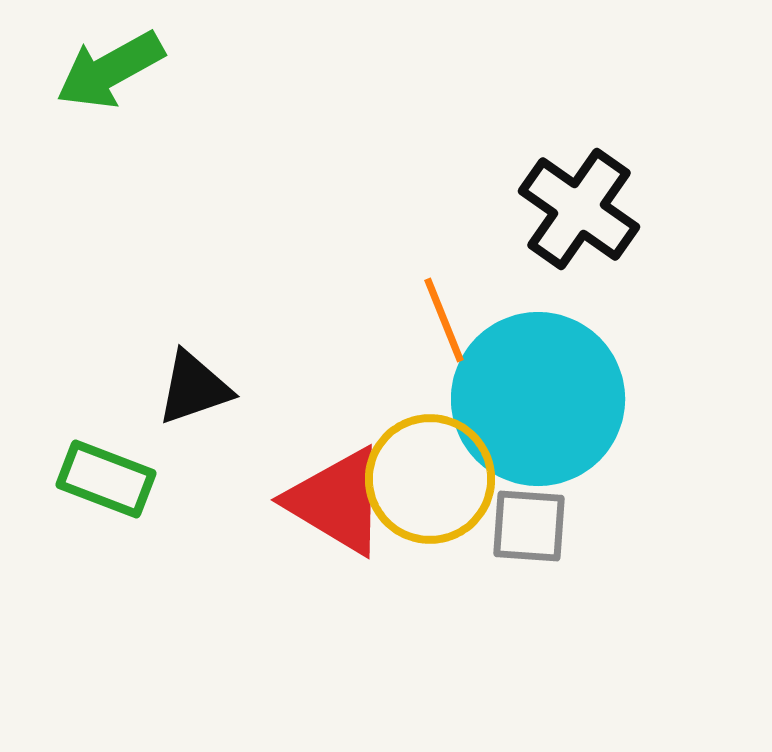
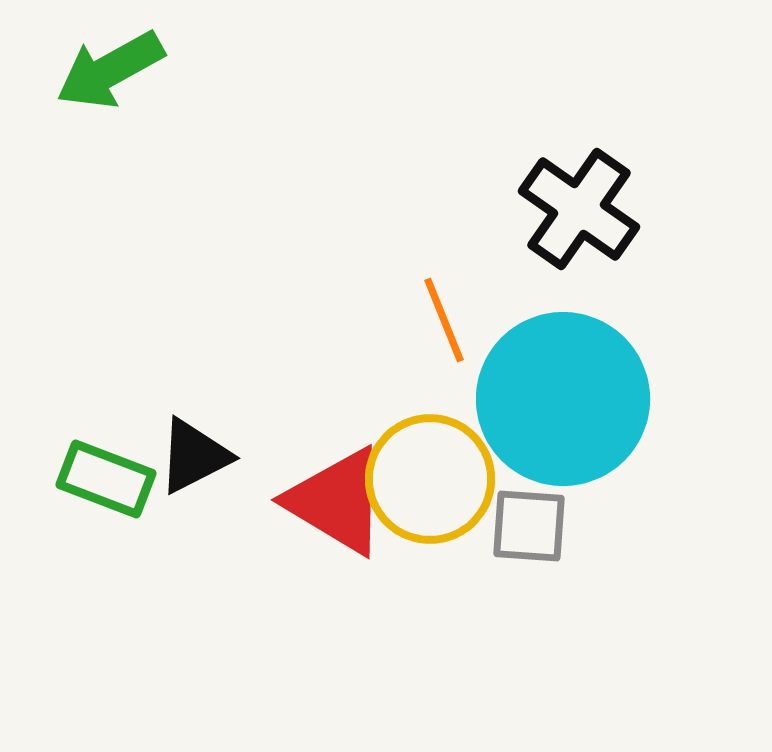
black triangle: moved 68 px down; rotated 8 degrees counterclockwise
cyan circle: moved 25 px right
